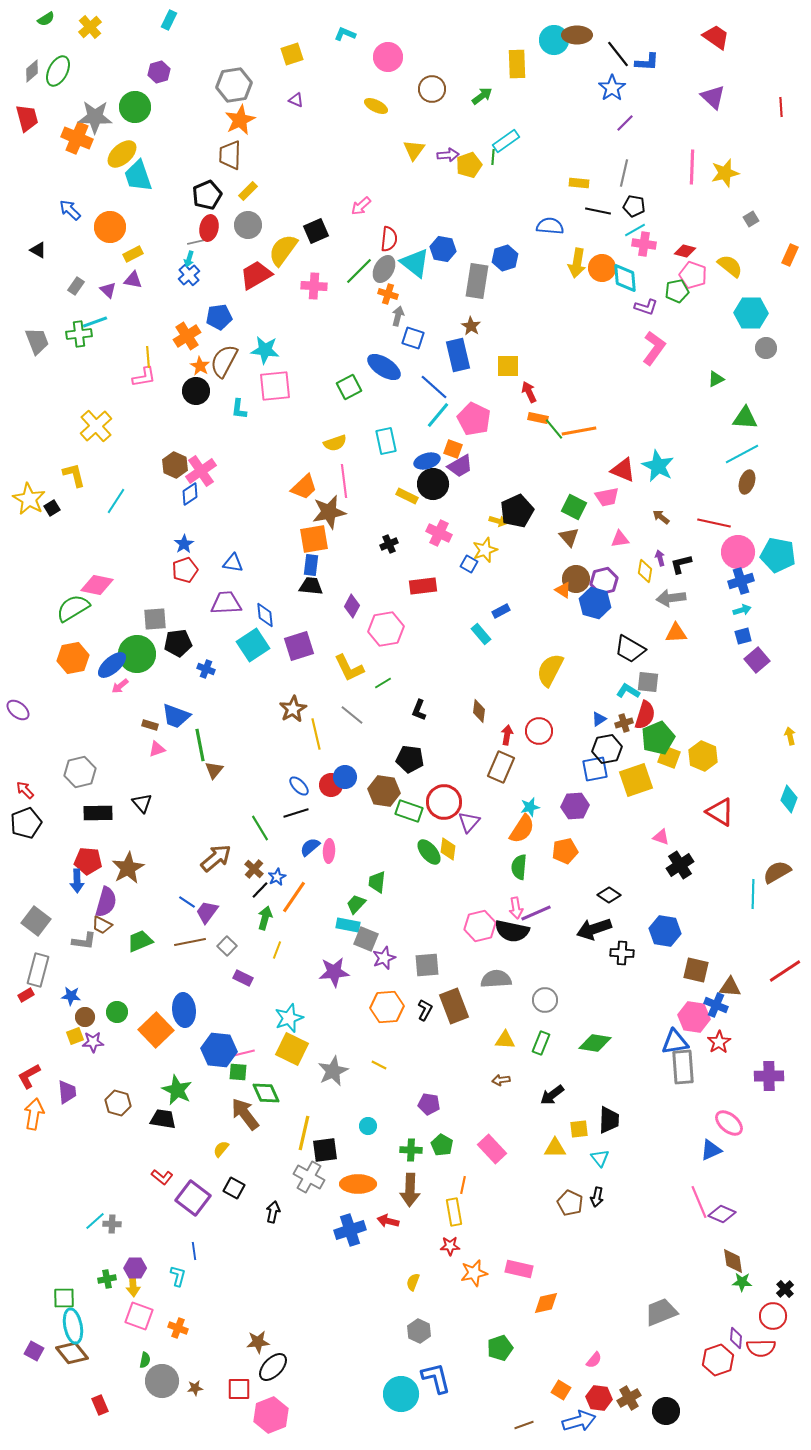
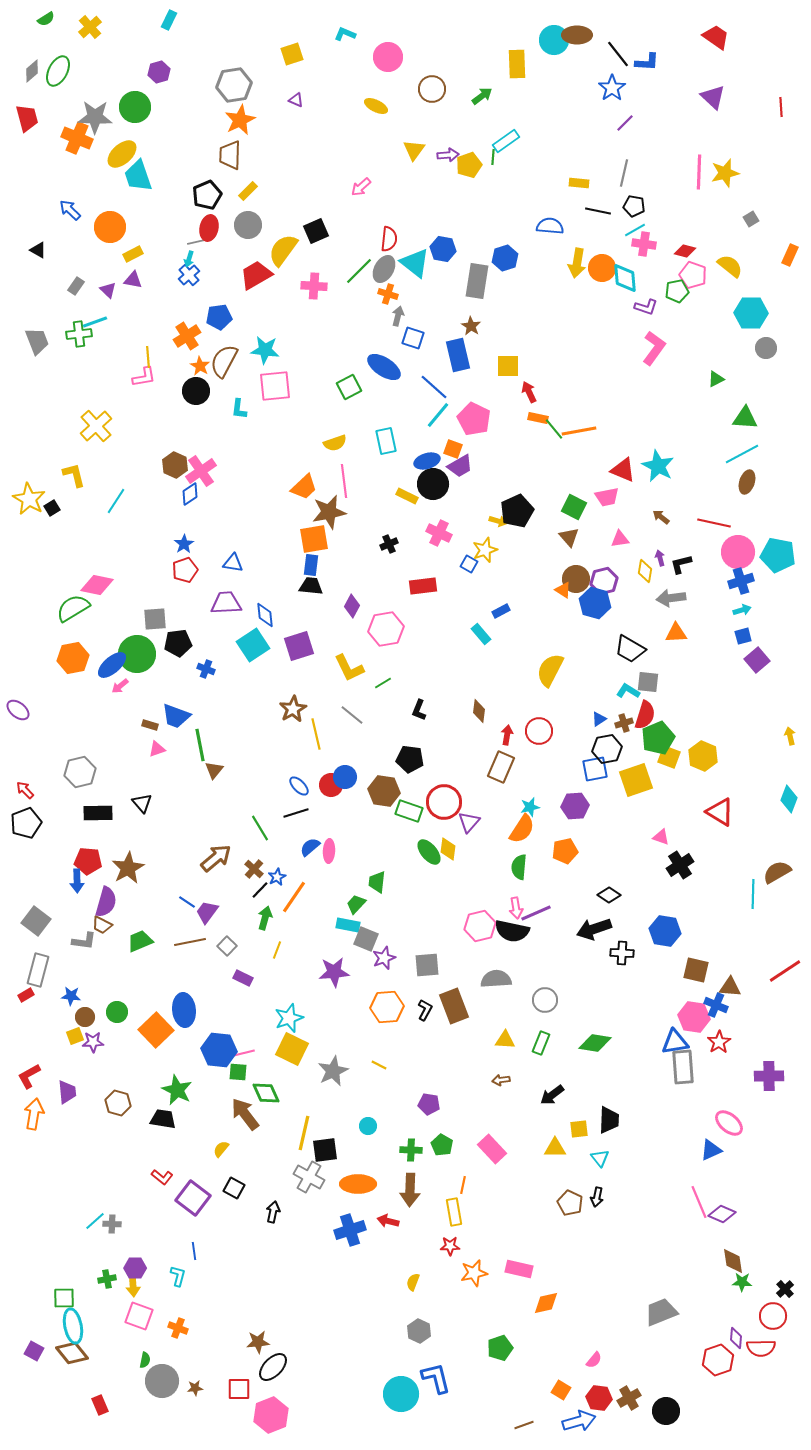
pink line at (692, 167): moved 7 px right, 5 px down
pink arrow at (361, 206): moved 19 px up
